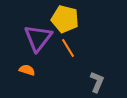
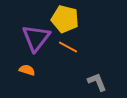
purple triangle: moved 2 px left
orange line: moved 1 px up; rotated 30 degrees counterclockwise
gray L-shape: rotated 45 degrees counterclockwise
